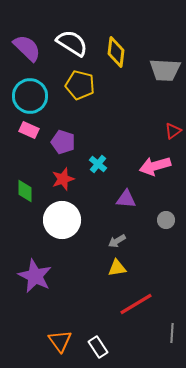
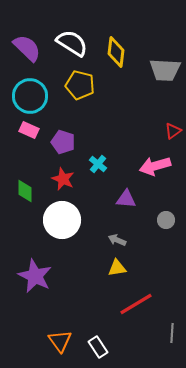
red star: rotated 30 degrees counterclockwise
gray arrow: moved 1 px up; rotated 54 degrees clockwise
